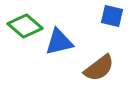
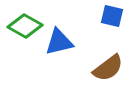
green diamond: rotated 12 degrees counterclockwise
brown semicircle: moved 9 px right
